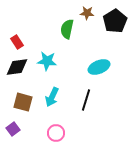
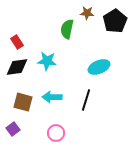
cyan arrow: rotated 66 degrees clockwise
